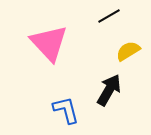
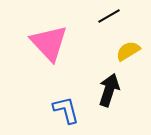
black arrow: rotated 12 degrees counterclockwise
